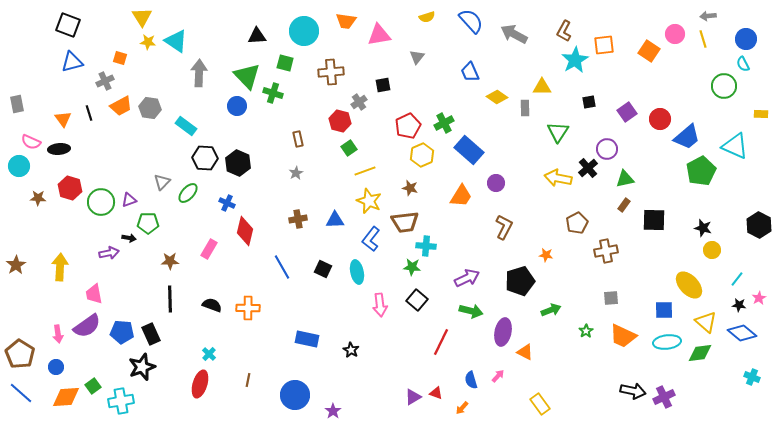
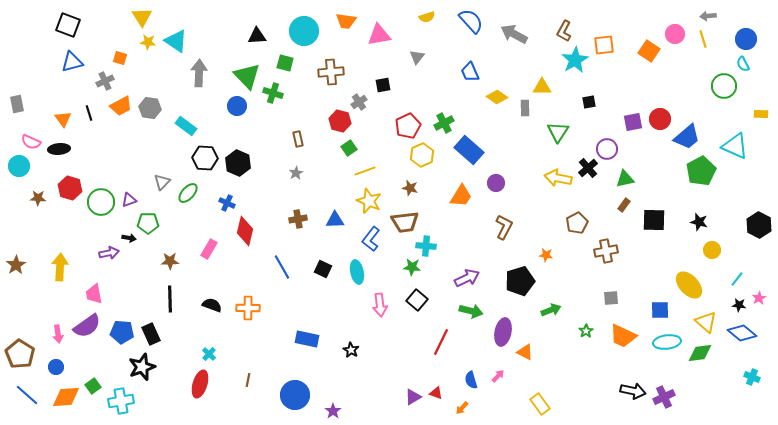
purple square at (627, 112): moved 6 px right, 10 px down; rotated 24 degrees clockwise
black star at (703, 228): moved 4 px left, 6 px up
blue square at (664, 310): moved 4 px left
blue line at (21, 393): moved 6 px right, 2 px down
